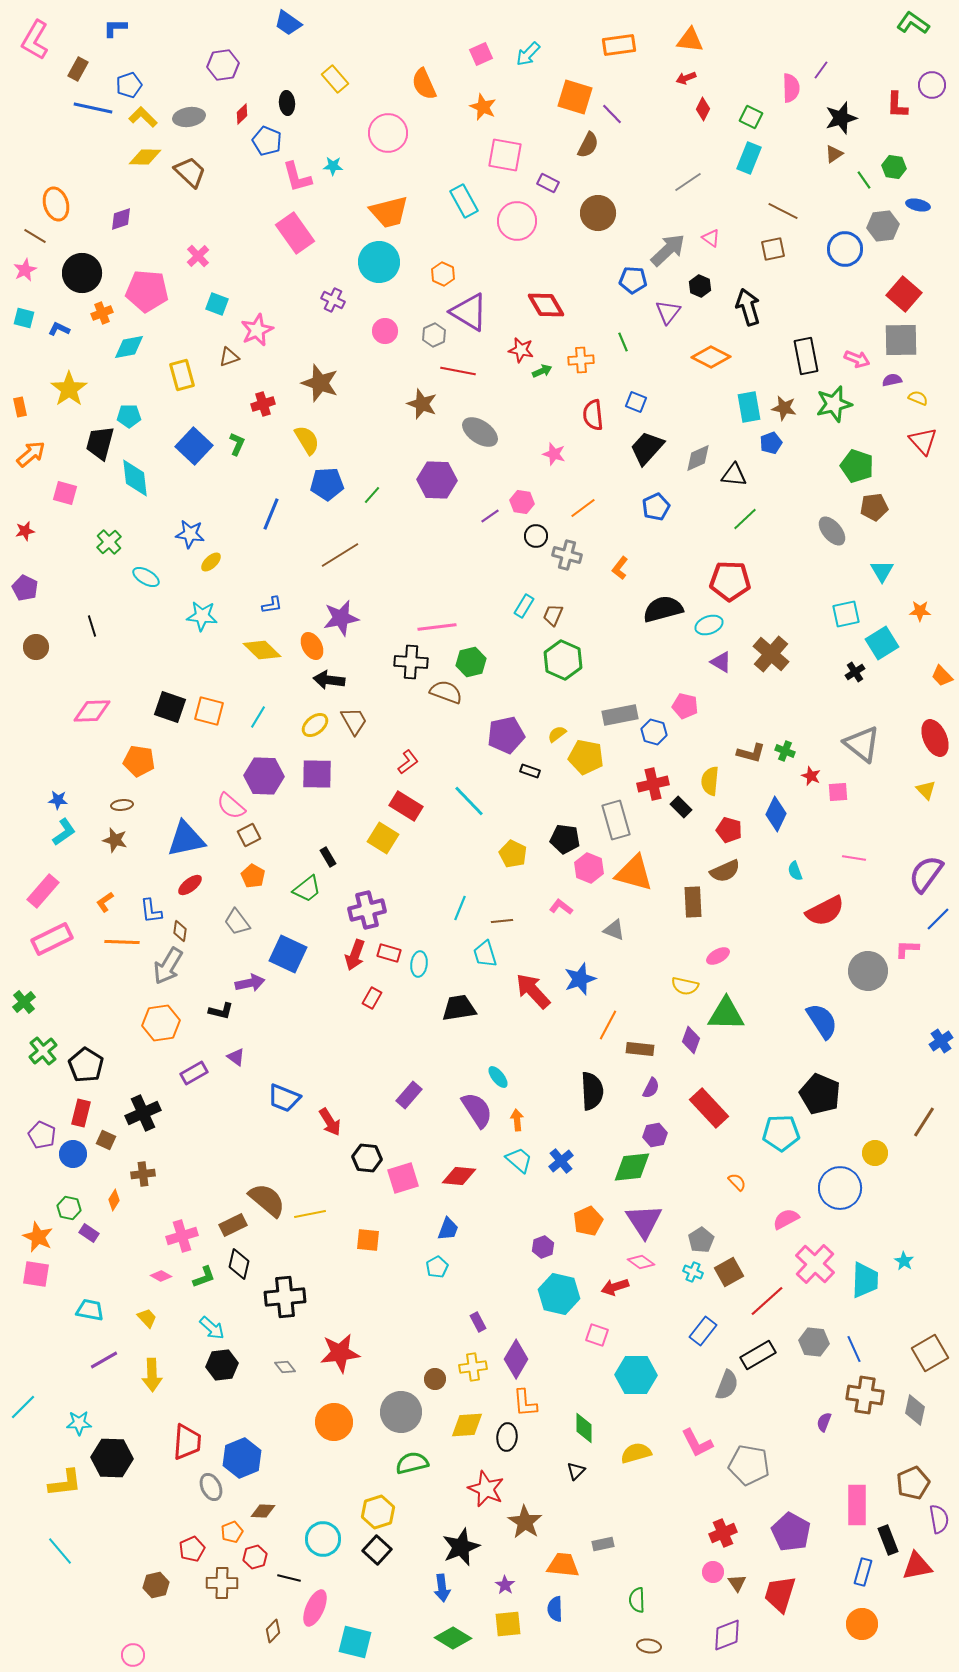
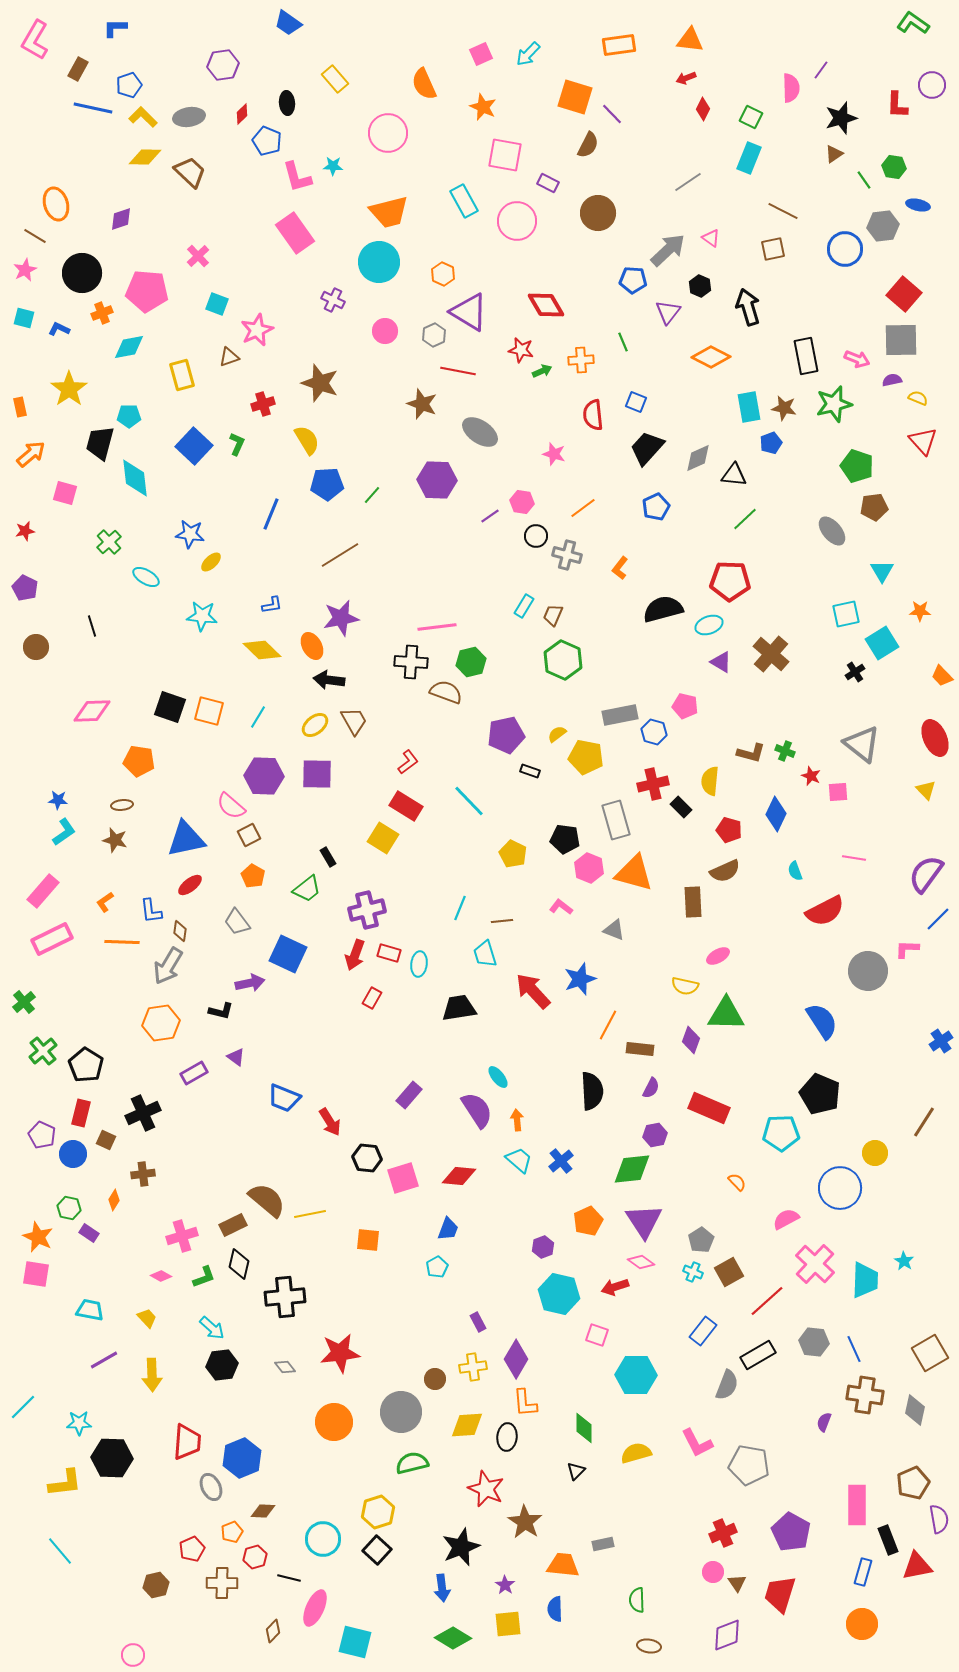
red rectangle at (709, 1108): rotated 24 degrees counterclockwise
green diamond at (632, 1167): moved 2 px down
